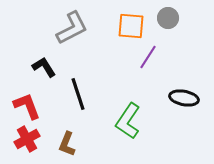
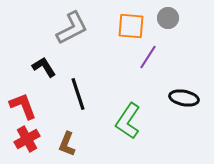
red L-shape: moved 4 px left
